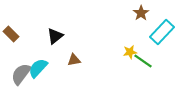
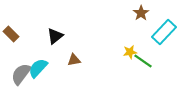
cyan rectangle: moved 2 px right
